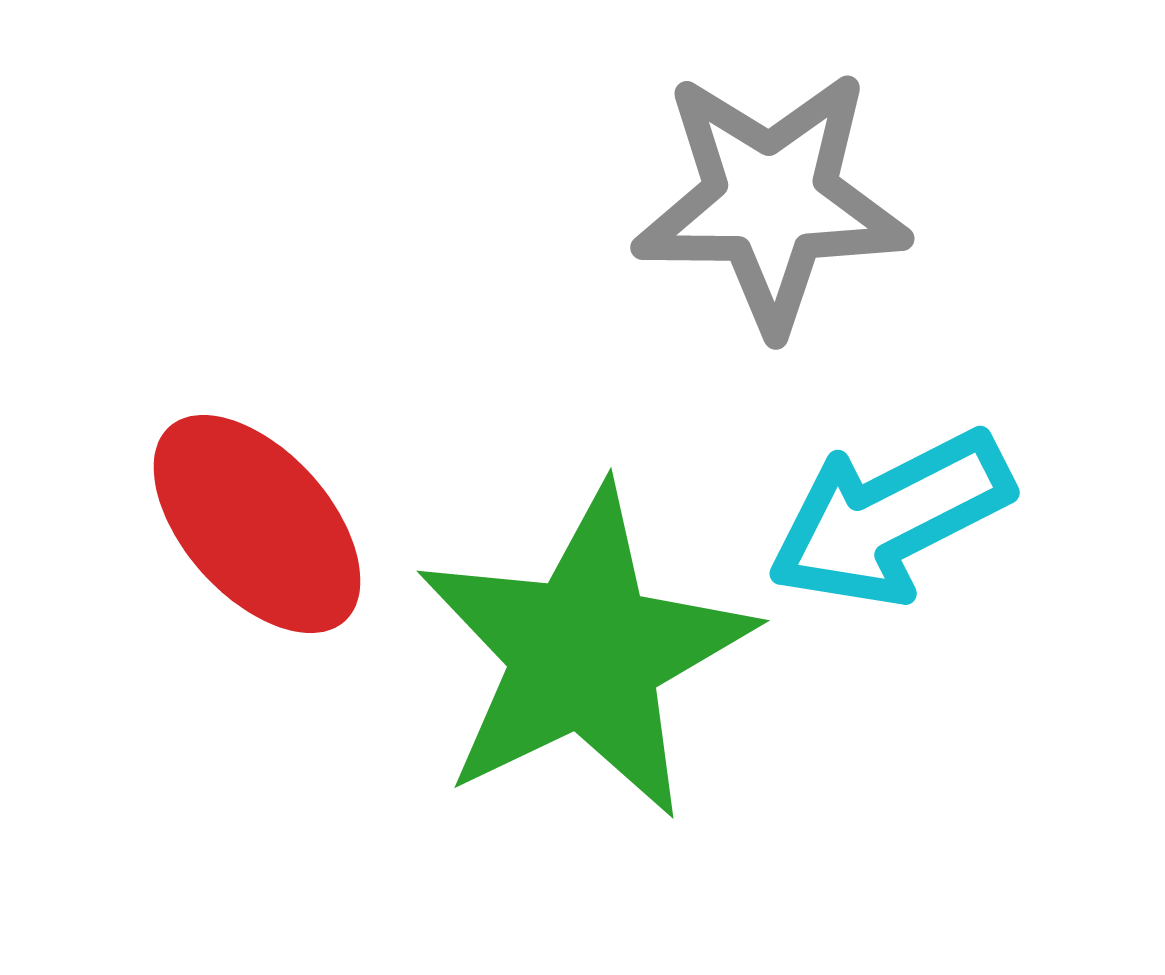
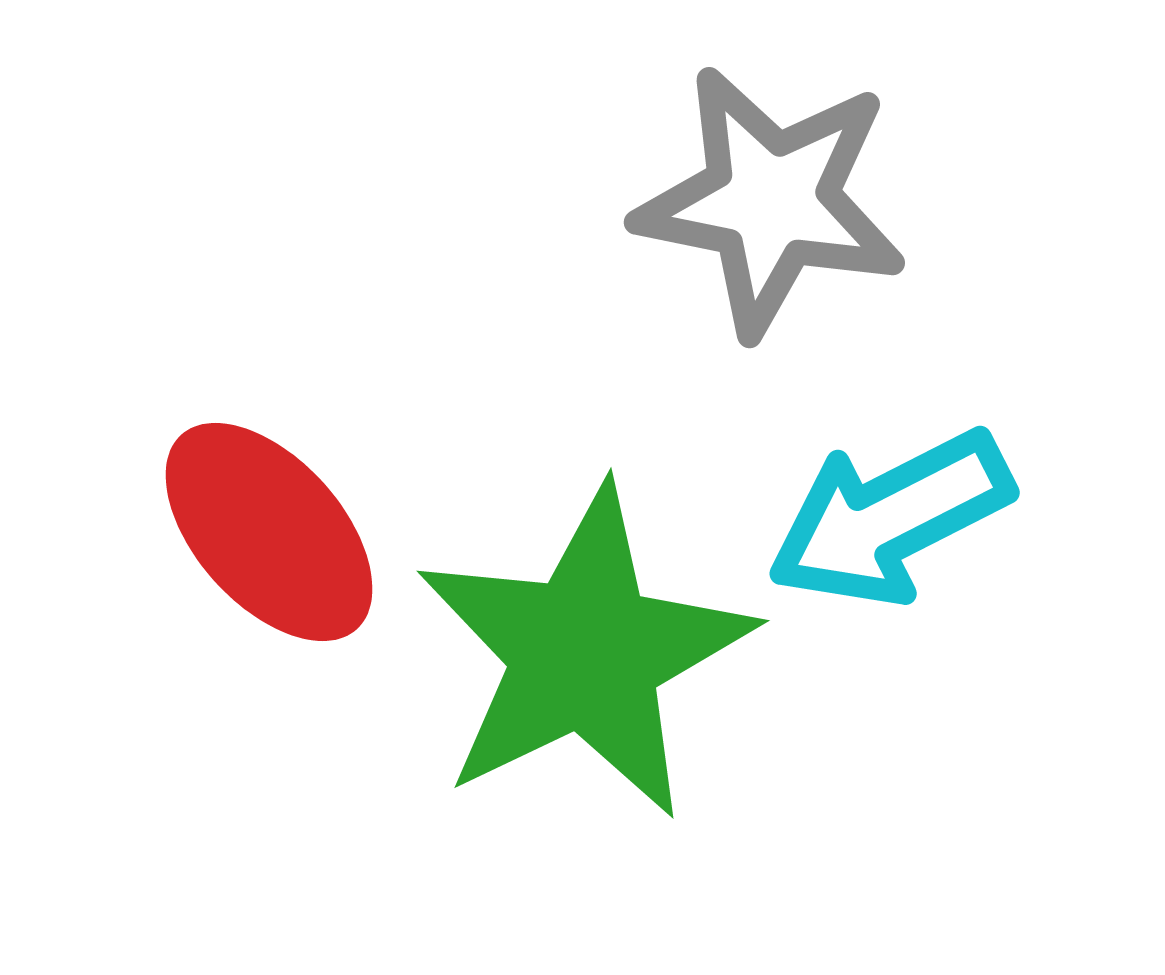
gray star: rotated 11 degrees clockwise
red ellipse: moved 12 px right, 8 px down
